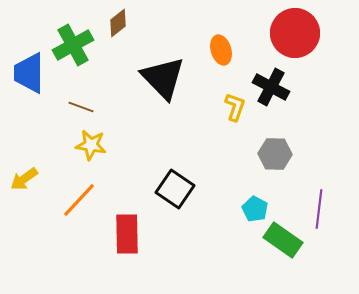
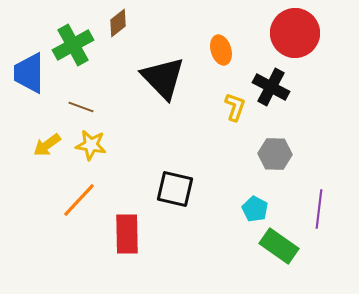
yellow arrow: moved 23 px right, 34 px up
black square: rotated 21 degrees counterclockwise
green rectangle: moved 4 px left, 6 px down
